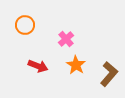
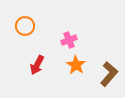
orange circle: moved 1 px down
pink cross: moved 3 px right, 1 px down; rotated 21 degrees clockwise
red arrow: moved 1 px left, 1 px up; rotated 96 degrees clockwise
